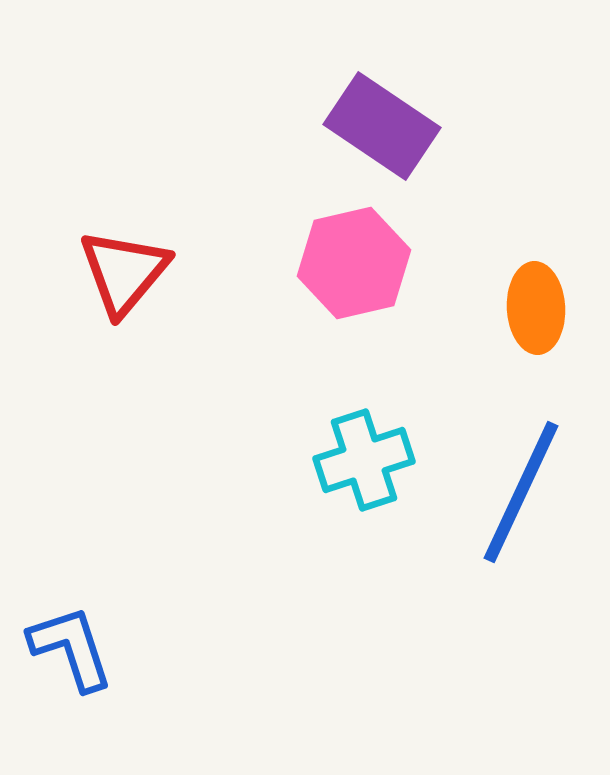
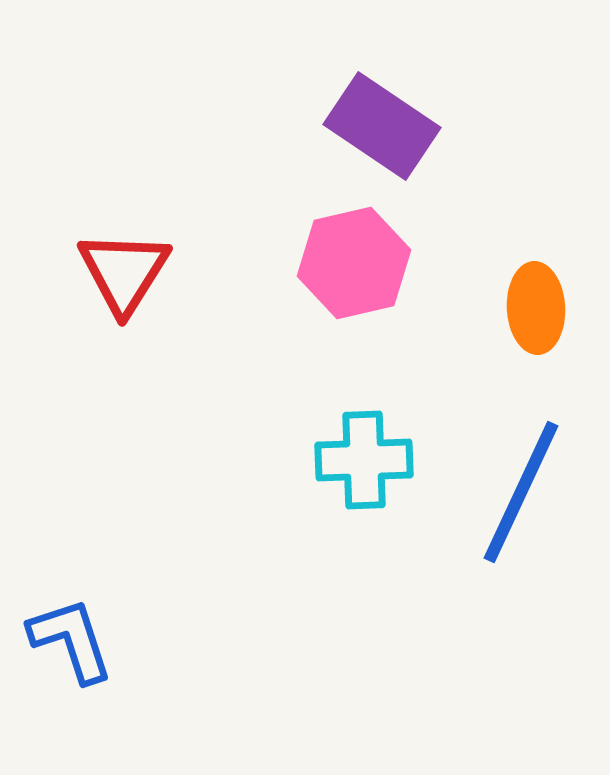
red triangle: rotated 8 degrees counterclockwise
cyan cross: rotated 16 degrees clockwise
blue L-shape: moved 8 px up
